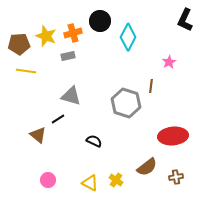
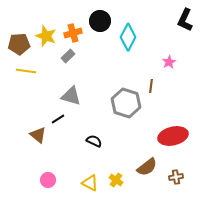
gray rectangle: rotated 32 degrees counterclockwise
red ellipse: rotated 8 degrees counterclockwise
